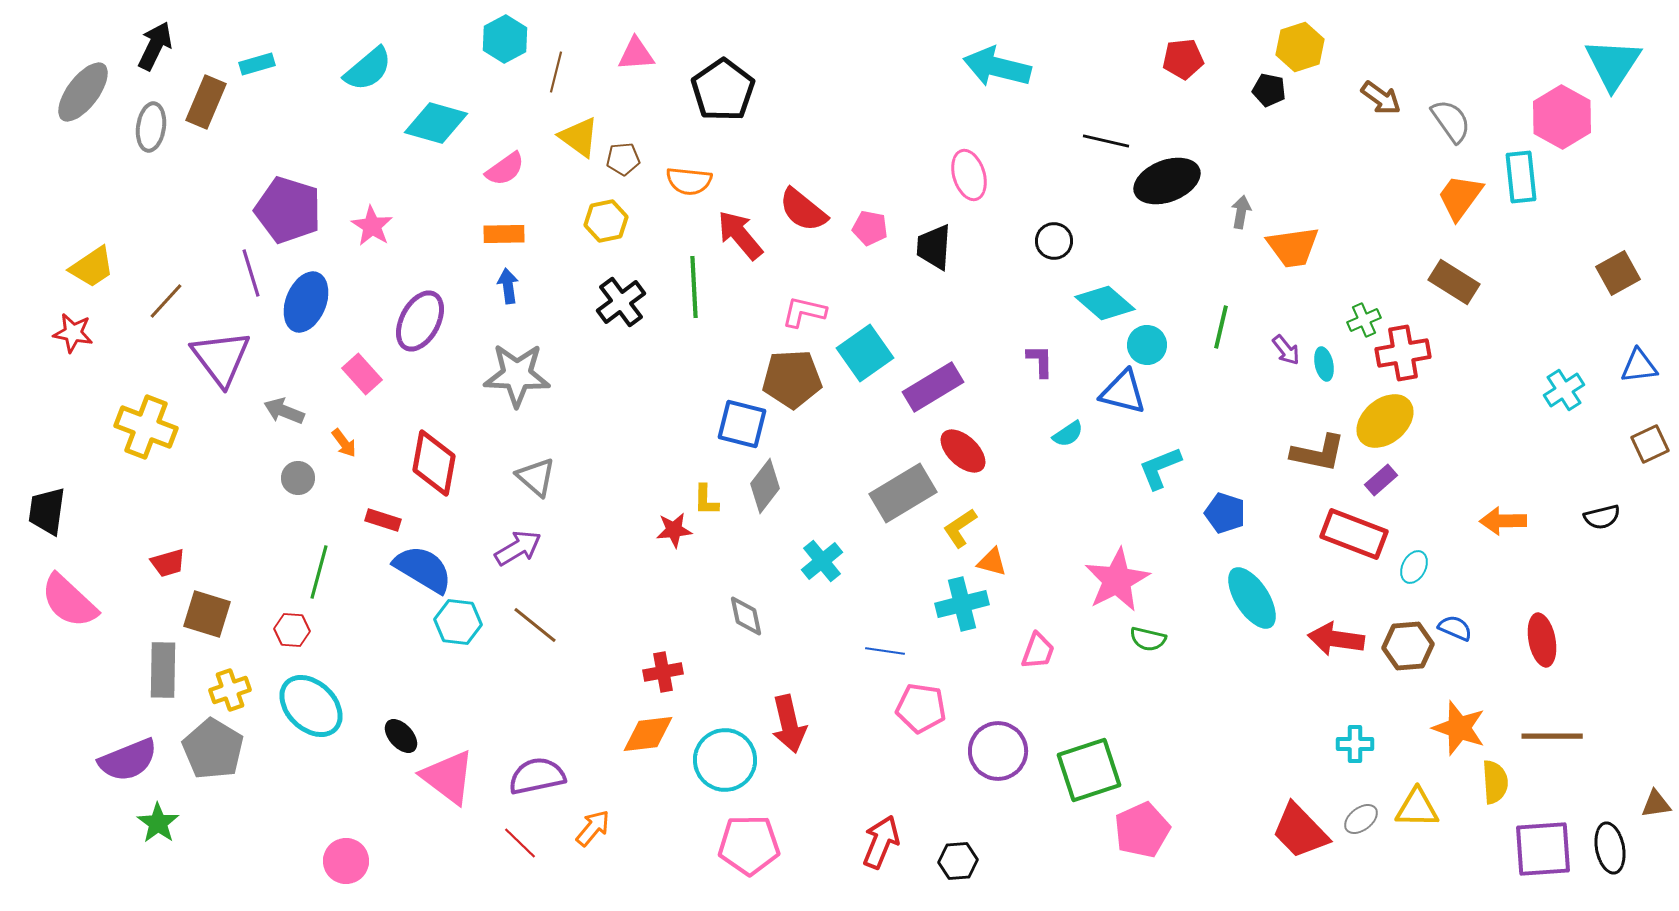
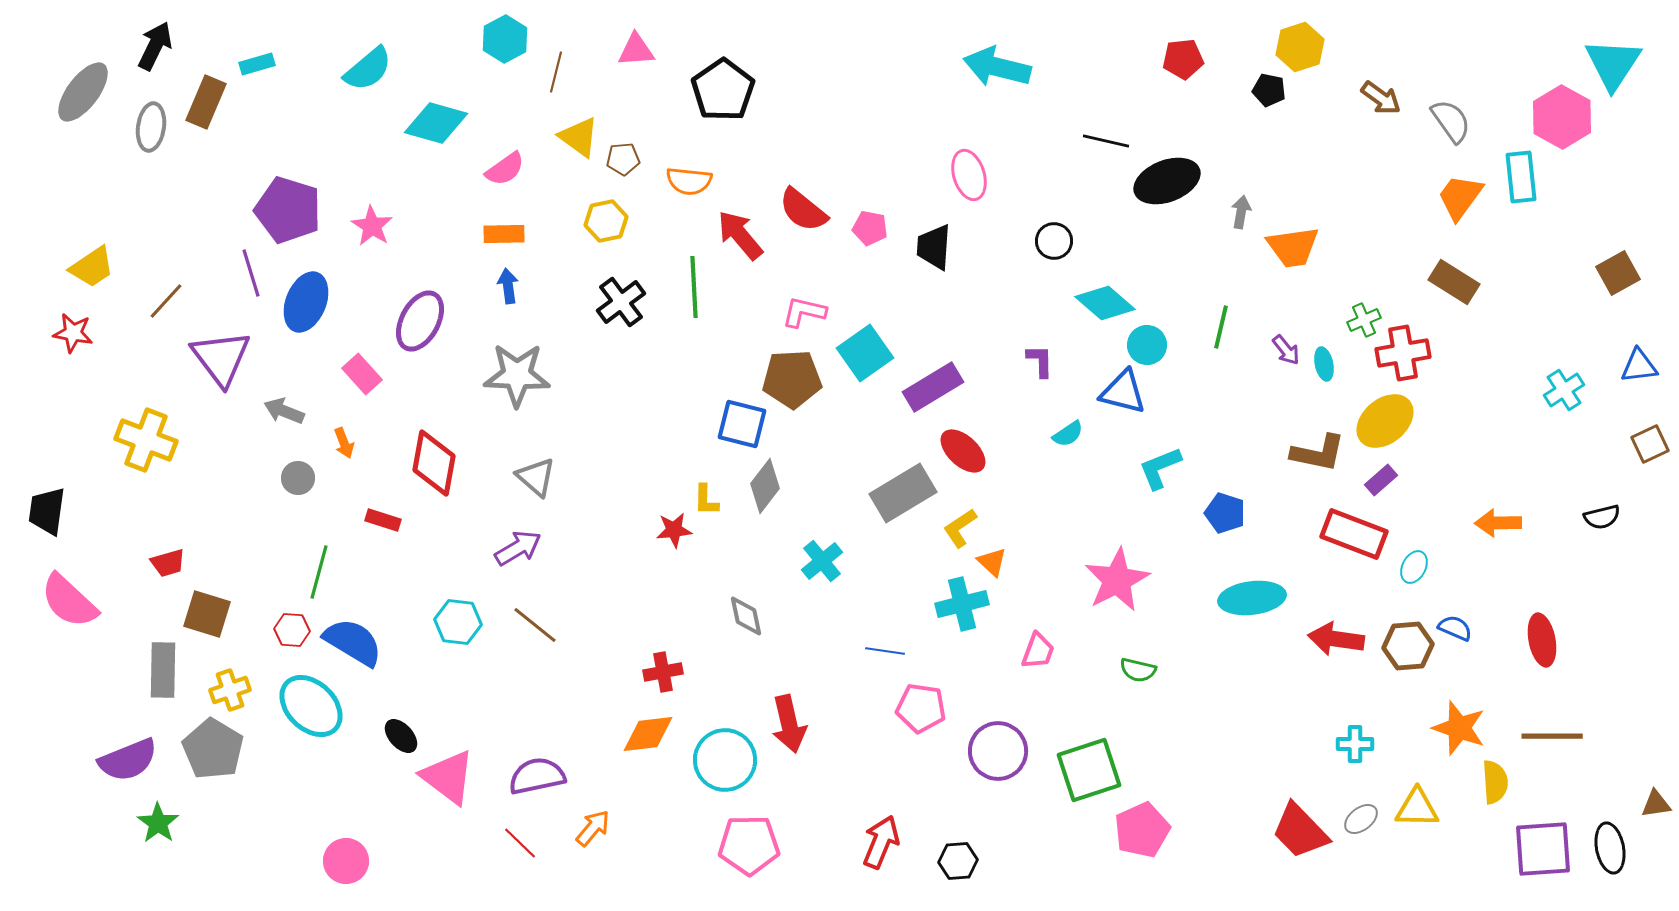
pink triangle at (636, 54): moved 4 px up
yellow cross at (146, 427): moved 13 px down
orange arrow at (344, 443): rotated 16 degrees clockwise
orange arrow at (1503, 521): moved 5 px left, 2 px down
orange triangle at (992, 562): rotated 28 degrees clockwise
blue semicircle at (423, 569): moved 70 px left, 73 px down
cyan ellipse at (1252, 598): rotated 64 degrees counterclockwise
green semicircle at (1148, 639): moved 10 px left, 31 px down
